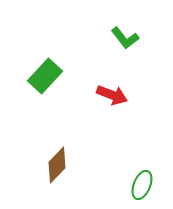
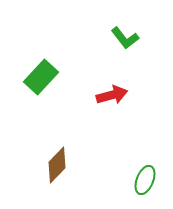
green rectangle: moved 4 px left, 1 px down
red arrow: rotated 36 degrees counterclockwise
green ellipse: moved 3 px right, 5 px up
